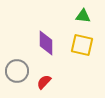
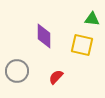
green triangle: moved 9 px right, 3 px down
purple diamond: moved 2 px left, 7 px up
red semicircle: moved 12 px right, 5 px up
